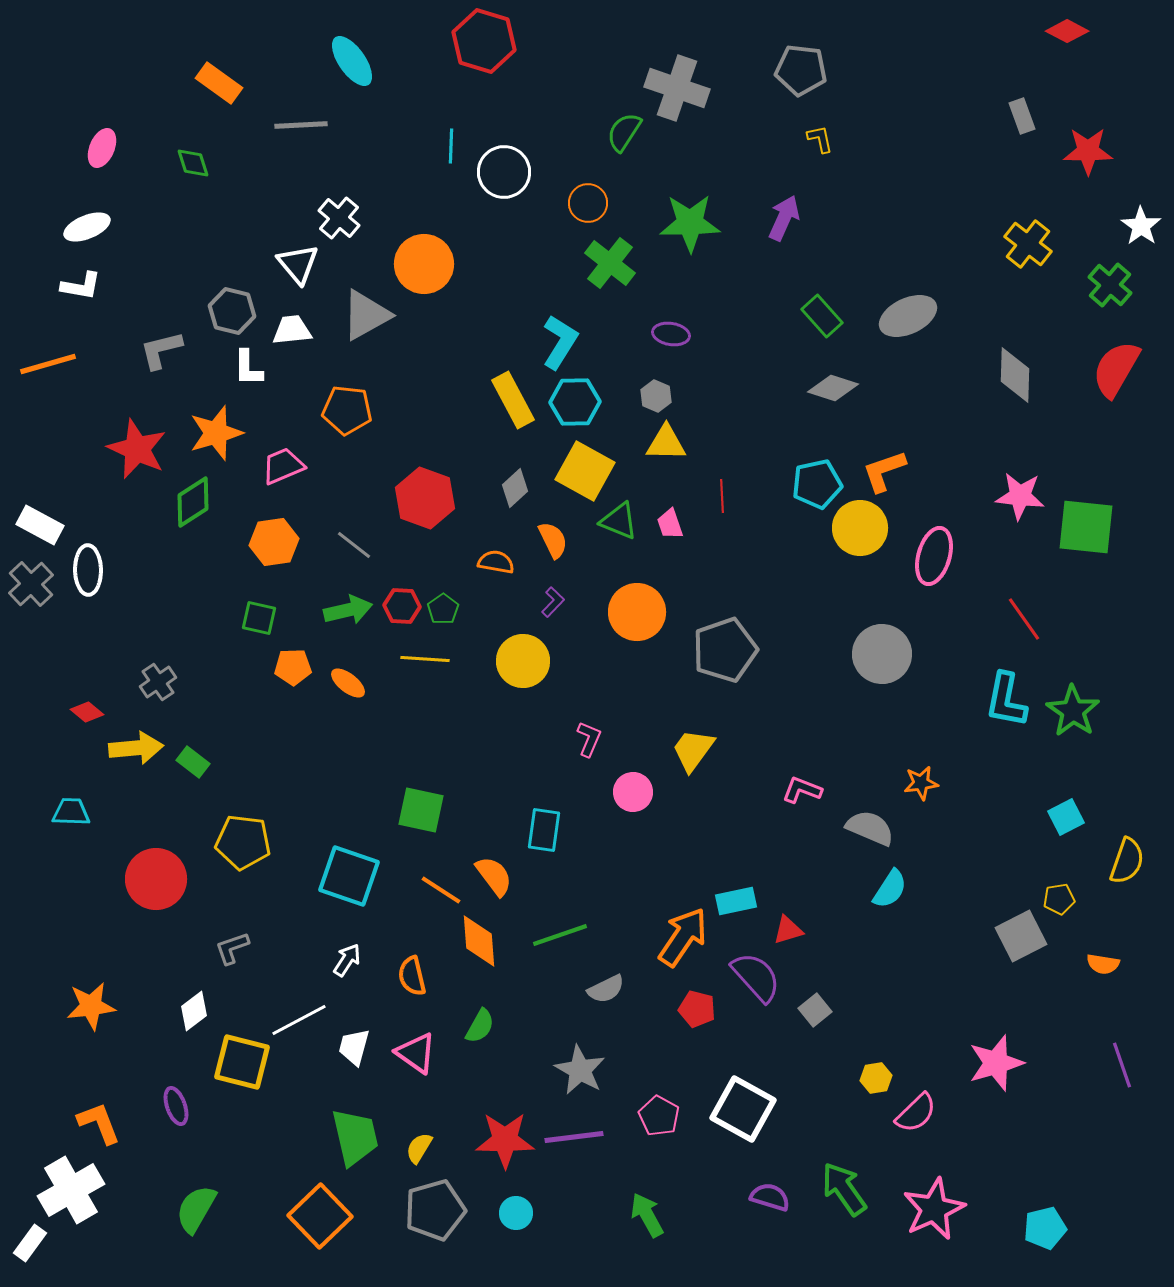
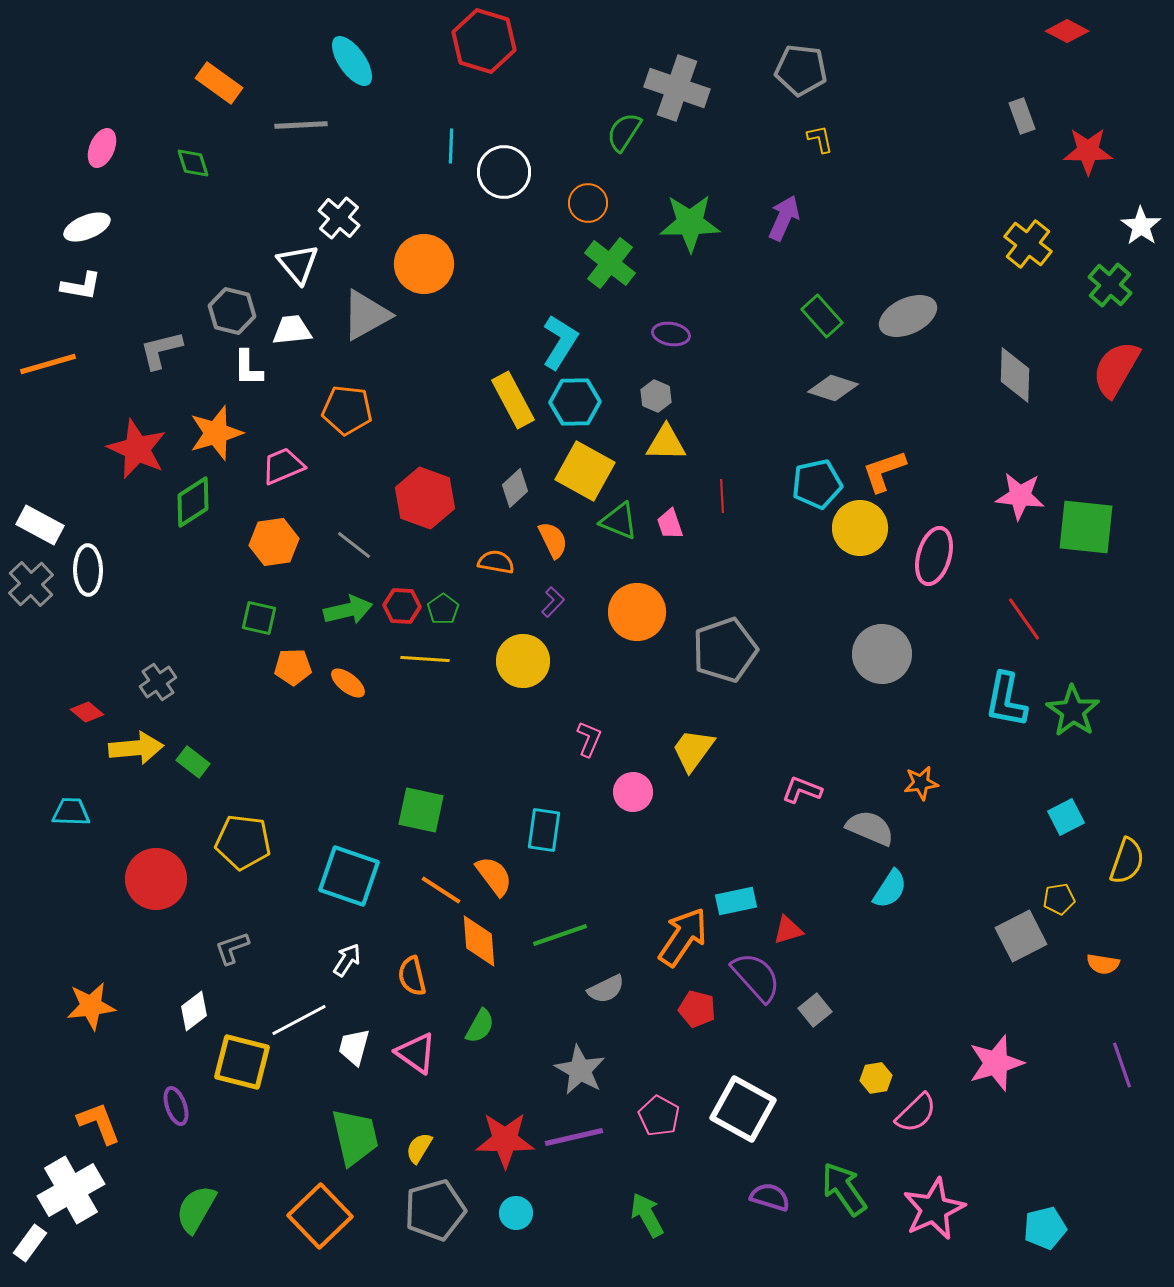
purple line at (574, 1137): rotated 6 degrees counterclockwise
